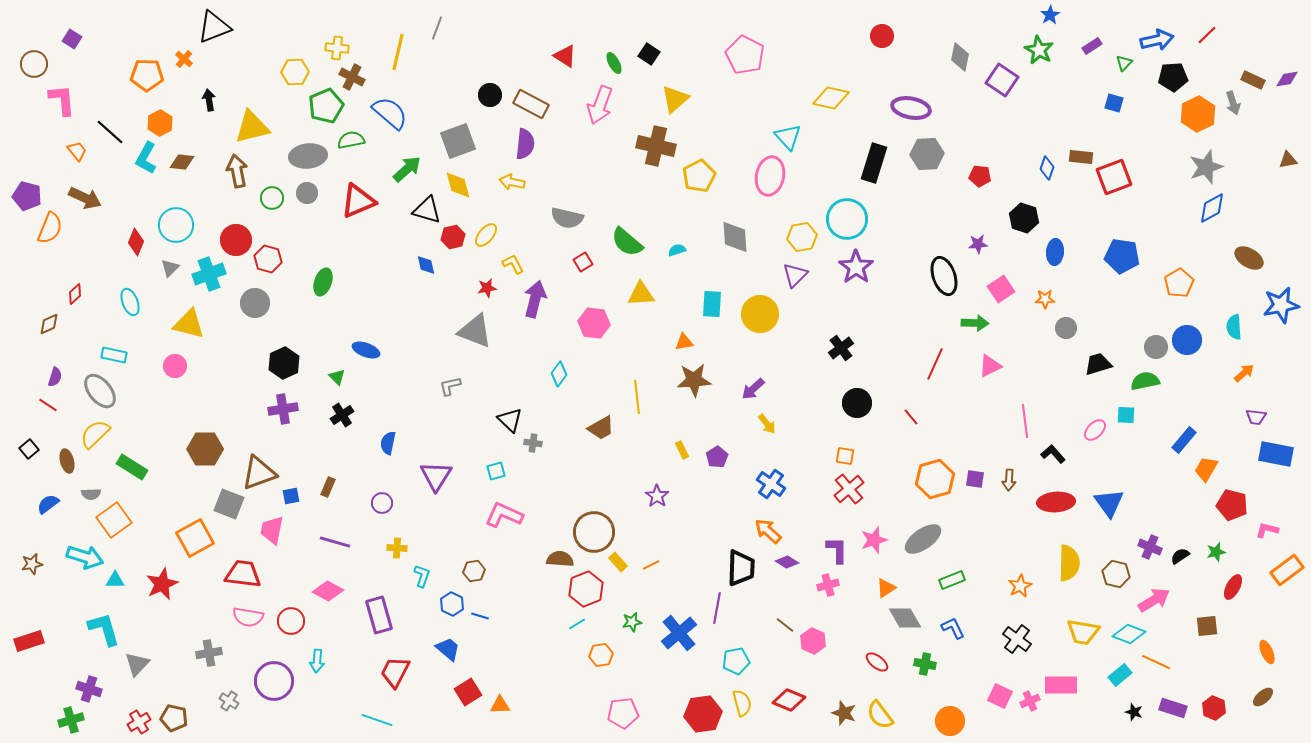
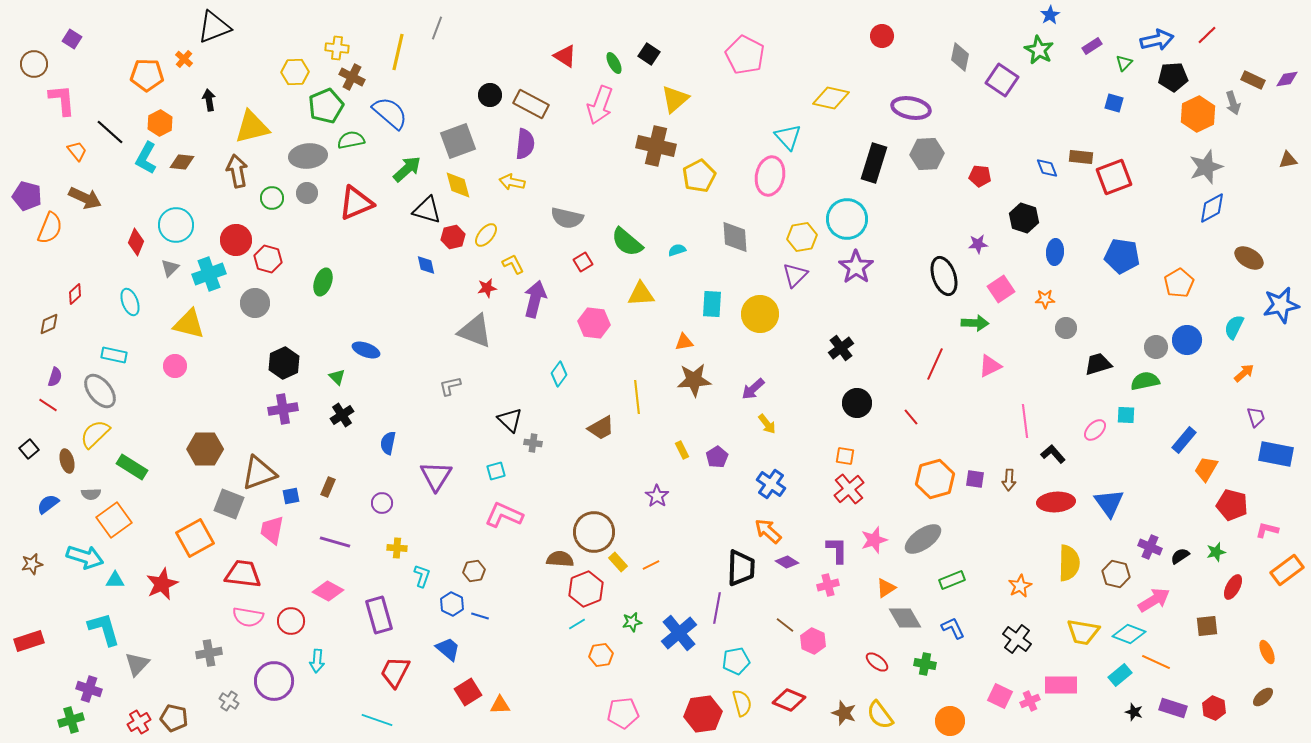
blue diamond at (1047, 168): rotated 40 degrees counterclockwise
red triangle at (358, 201): moved 2 px left, 2 px down
cyan semicircle at (1234, 327): rotated 30 degrees clockwise
purple trapezoid at (1256, 417): rotated 115 degrees counterclockwise
